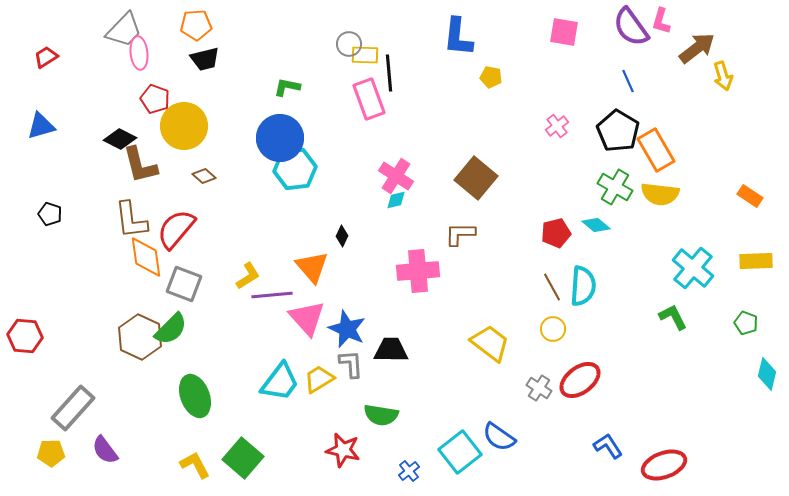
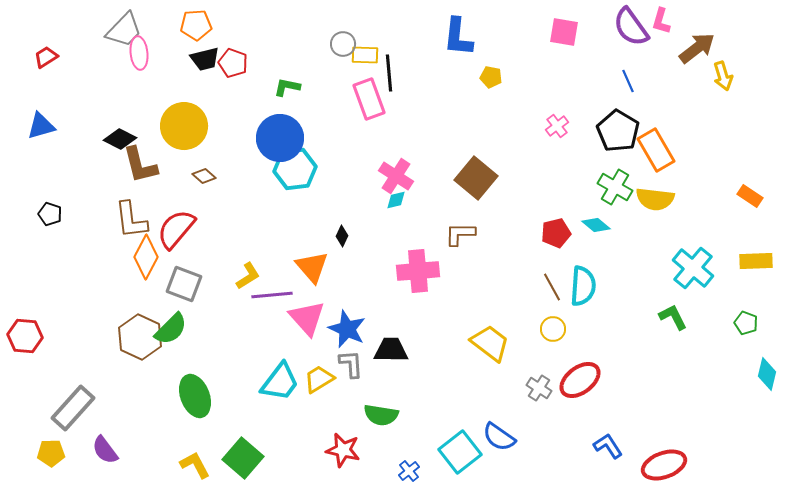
gray circle at (349, 44): moved 6 px left
red pentagon at (155, 99): moved 78 px right, 36 px up
yellow semicircle at (660, 194): moved 5 px left, 5 px down
orange diamond at (146, 257): rotated 36 degrees clockwise
